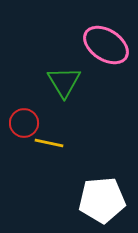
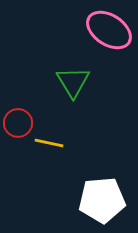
pink ellipse: moved 3 px right, 15 px up
green triangle: moved 9 px right
red circle: moved 6 px left
